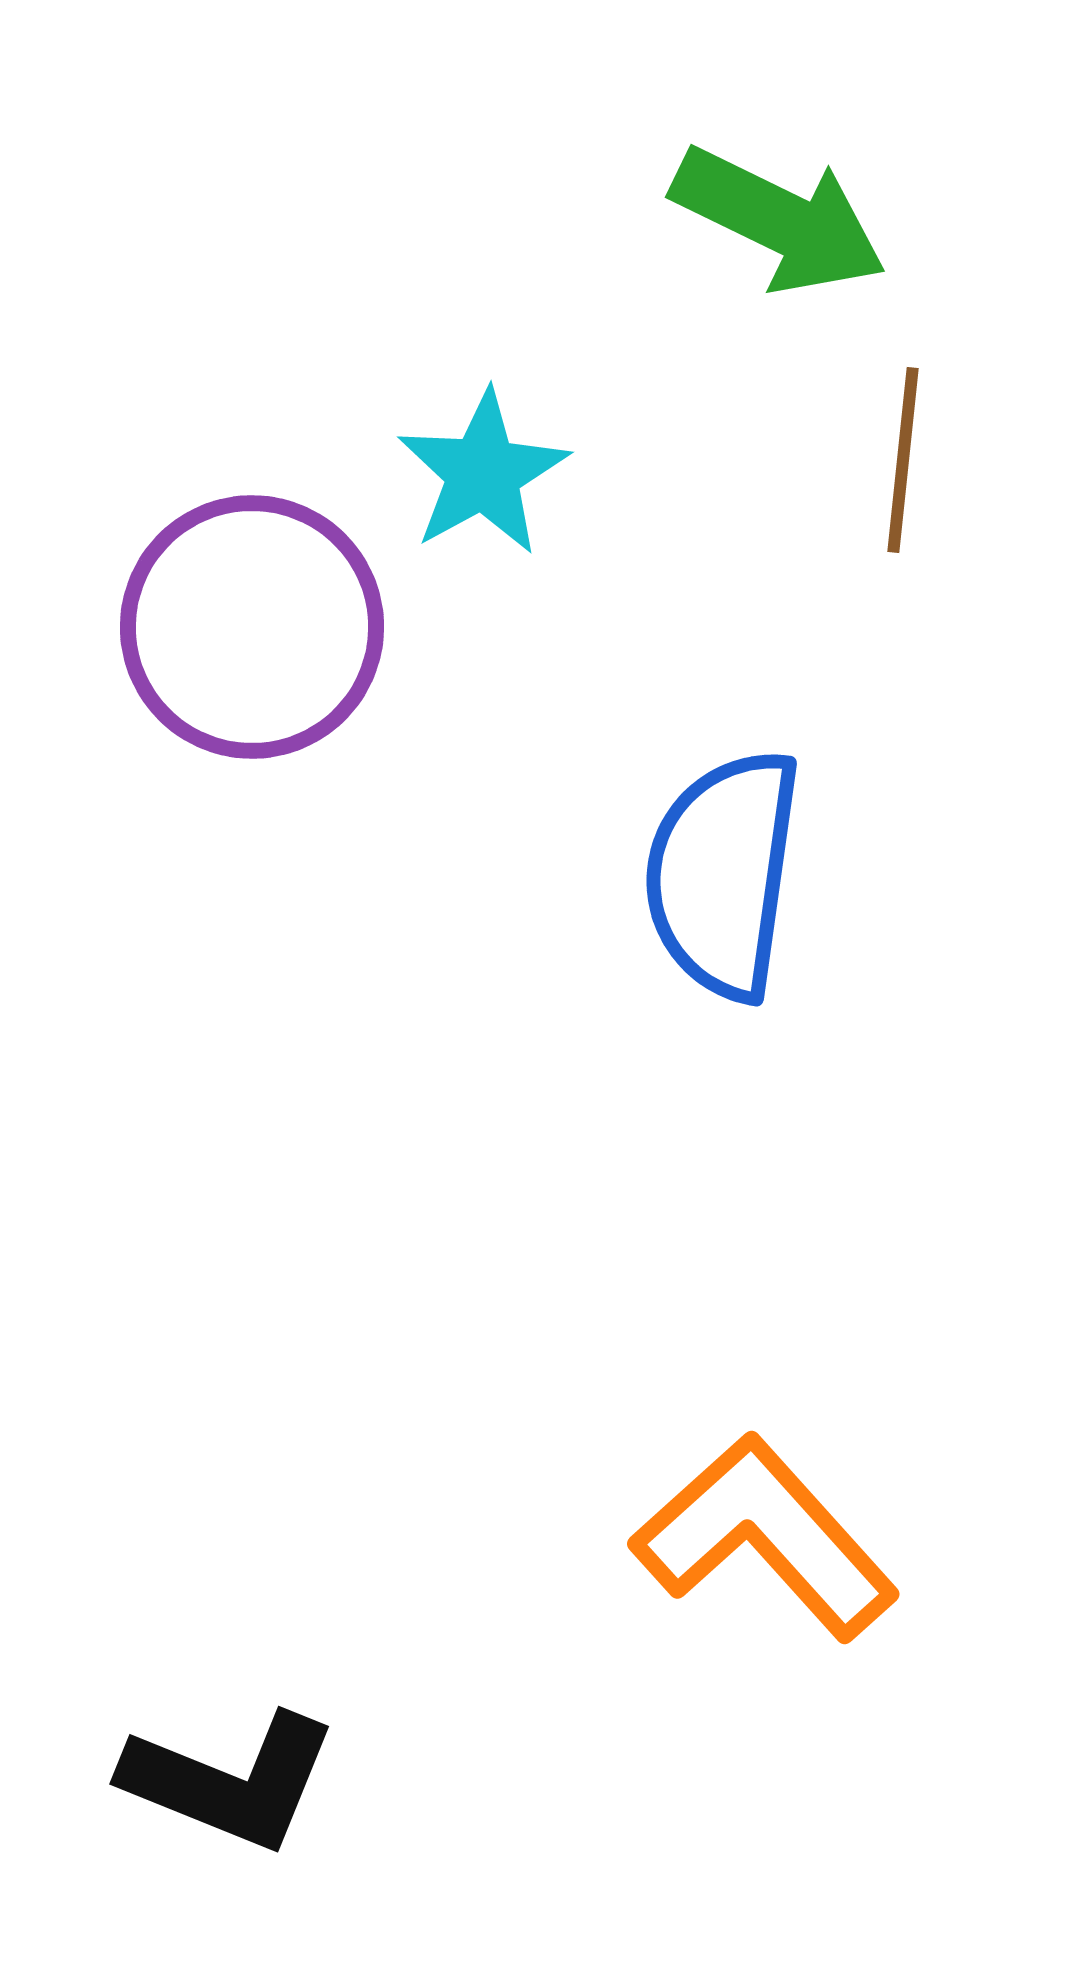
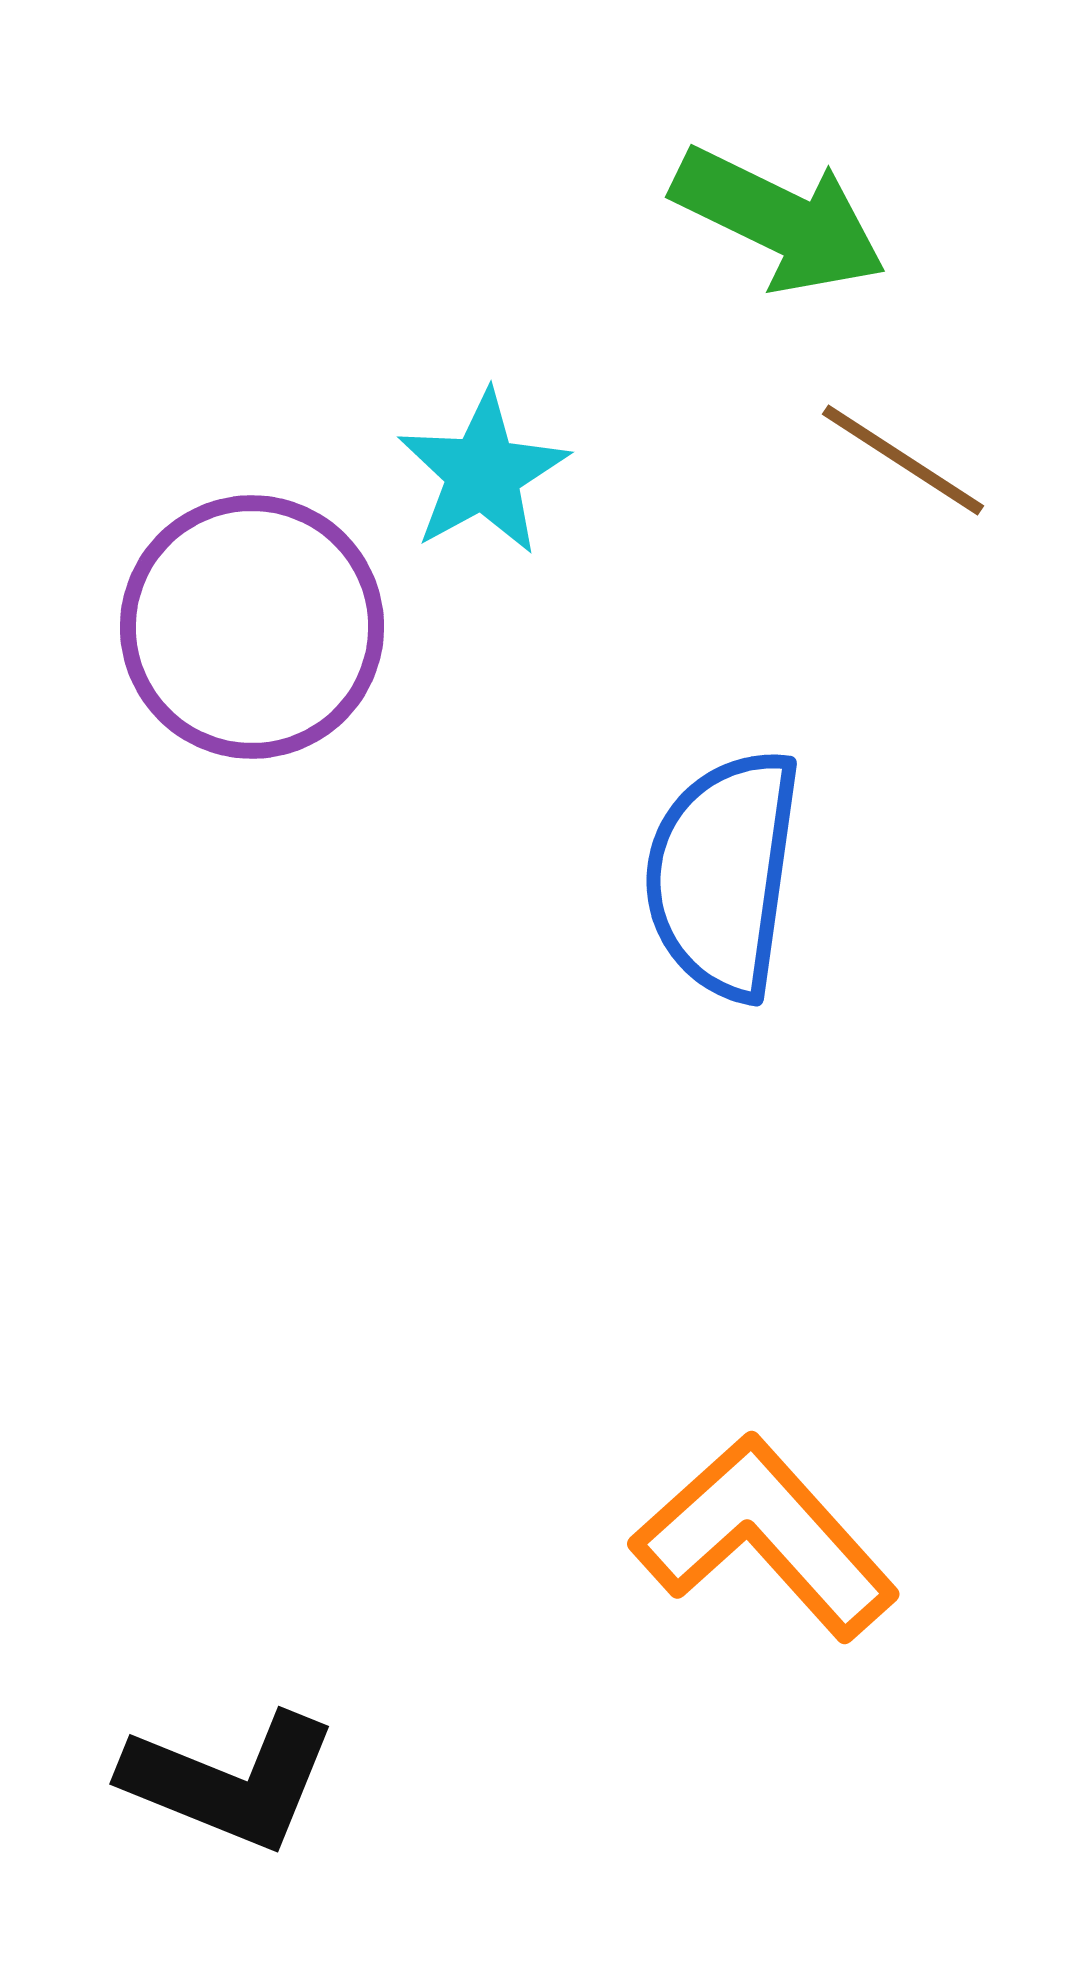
brown line: rotated 63 degrees counterclockwise
